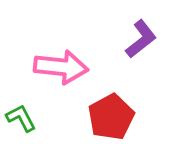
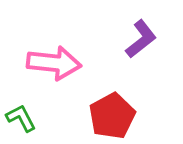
pink arrow: moved 7 px left, 4 px up
red pentagon: moved 1 px right, 1 px up
